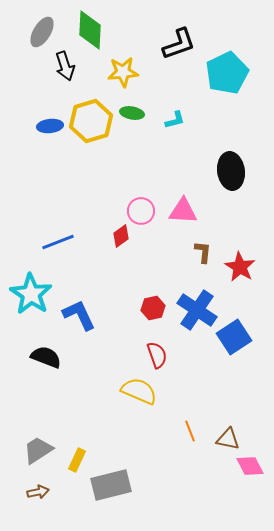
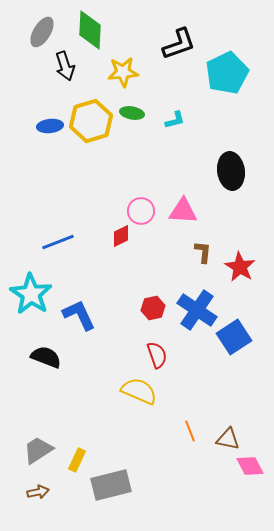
red diamond: rotated 10 degrees clockwise
